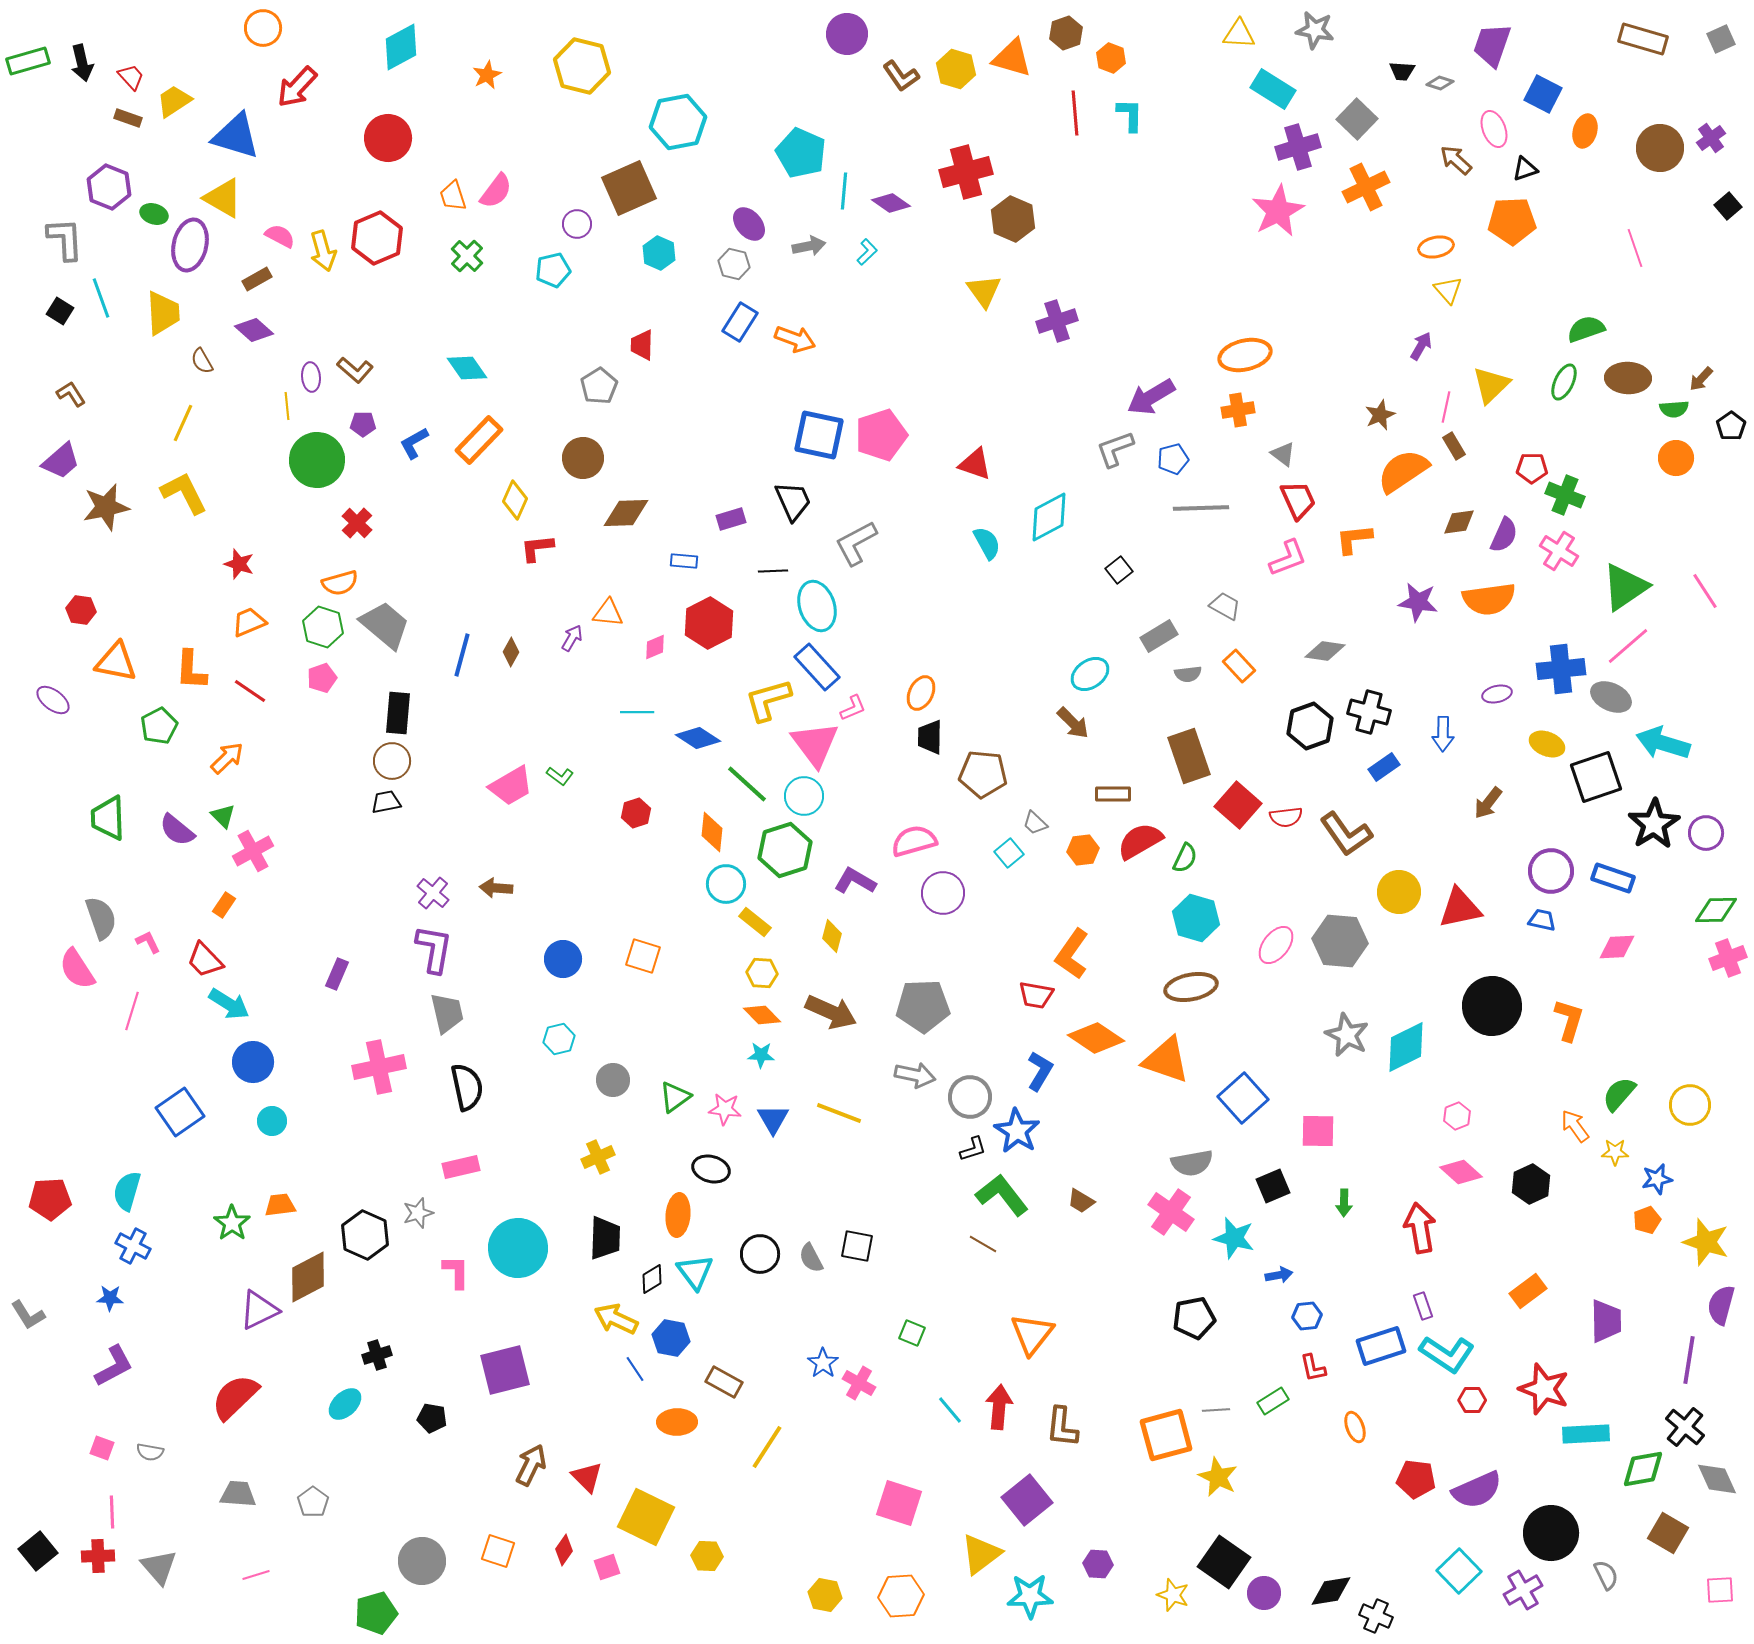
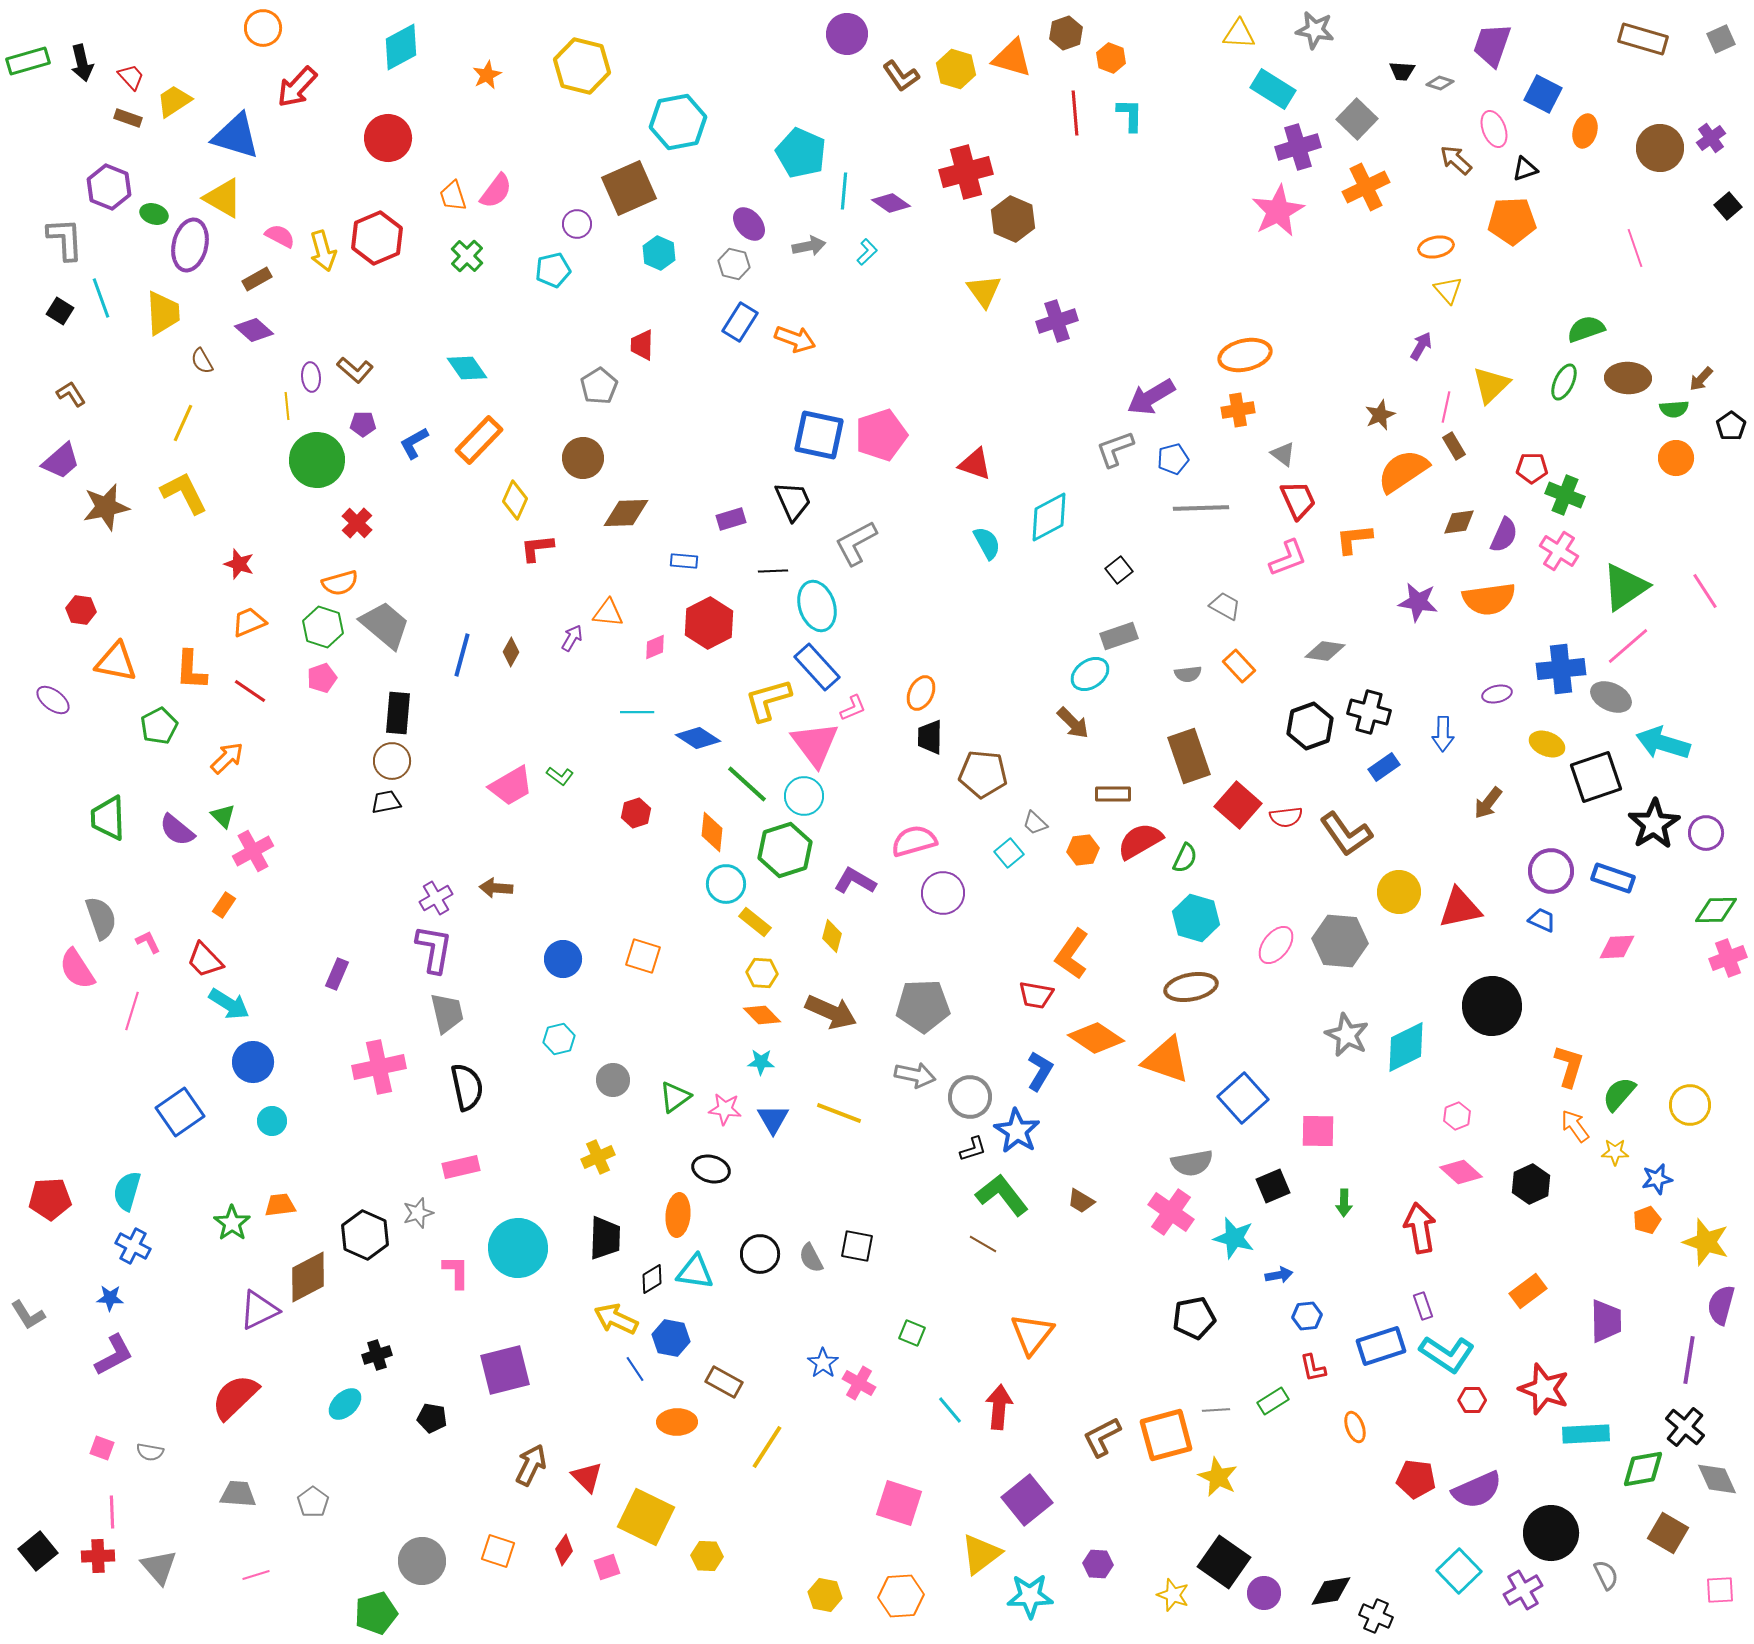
gray rectangle at (1159, 636): moved 40 px left; rotated 12 degrees clockwise
purple cross at (433, 893): moved 3 px right, 5 px down; rotated 20 degrees clockwise
blue trapezoid at (1542, 920): rotated 12 degrees clockwise
orange L-shape at (1569, 1020): moved 46 px down
cyan star at (761, 1055): moved 7 px down
cyan triangle at (695, 1272): rotated 45 degrees counterclockwise
purple L-shape at (114, 1366): moved 11 px up
brown L-shape at (1062, 1427): moved 40 px right, 10 px down; rotated 57 degrees clockwise
